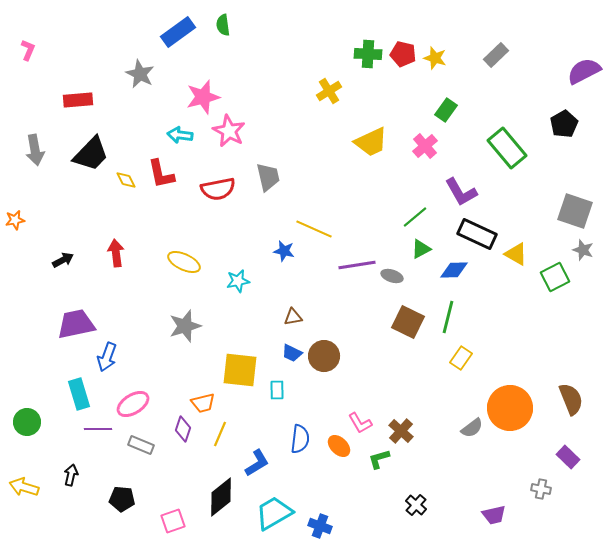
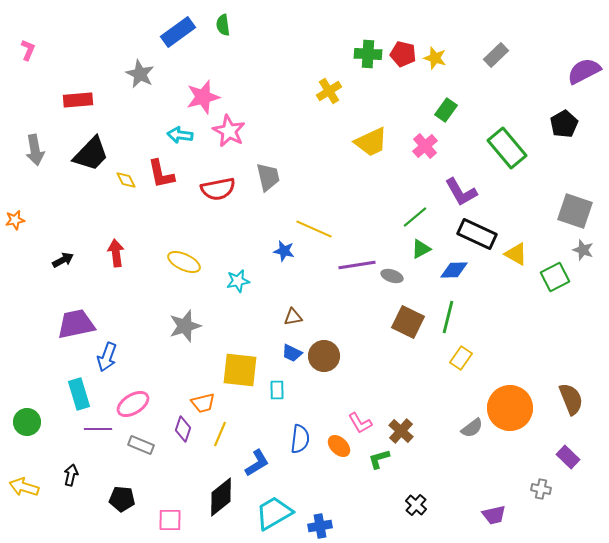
pink square at (173, 521): moved 3 px left, 1 px up; rotated 20 degrees clockwise
blue cross at (320, 526): rotated 30 degrees counterclockwise
